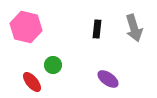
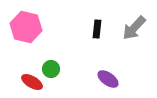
gray arrow: rotated 60 degrees clockwise
green circle: moved 2 px left, 4 px down
red ellipse: rotated 20 degrees counterclockwise
